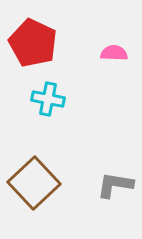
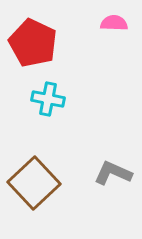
pink semicircle: moved 30 px up
gray L-shape: moved 2 px left, 12 px up; rotated 15 degrees clockwise
